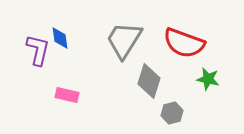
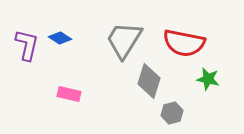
blue diamond: rotated 50 degrees counterclockwise
red semicircle: rotated 9 degrees counterclockwise
purple L-shape: moved 11 px left, 5 px up
pink rectangle: moved 2 px right, 1 px up
